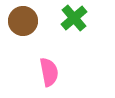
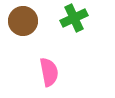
green cross: rotated 16 degrees clockwise
